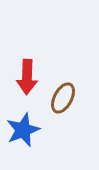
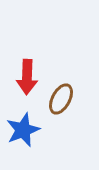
brown ellipse: moved 2 px left, 1 px down
